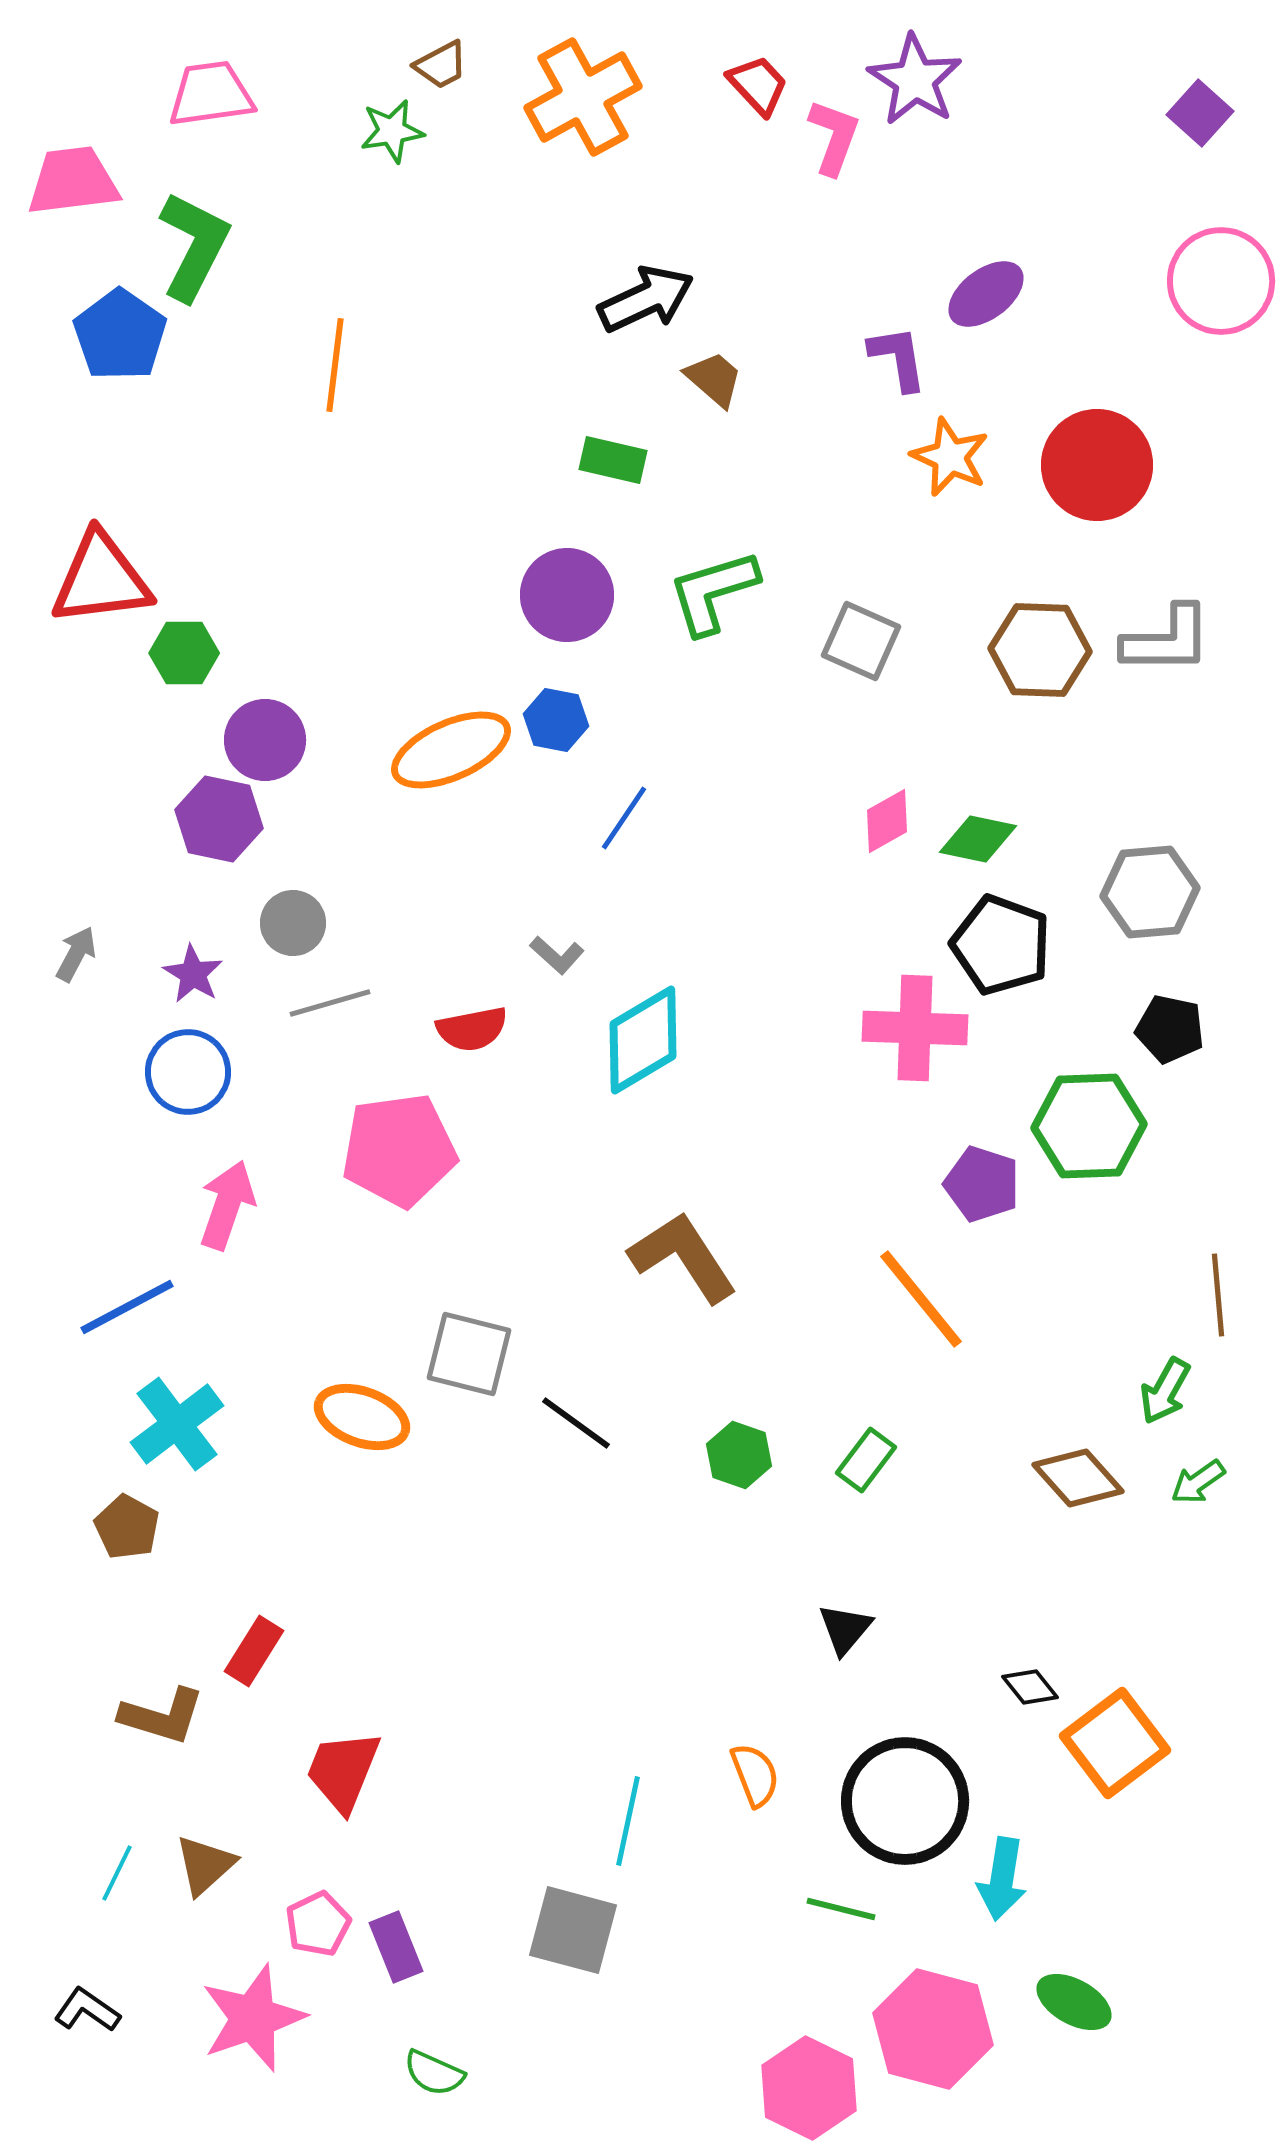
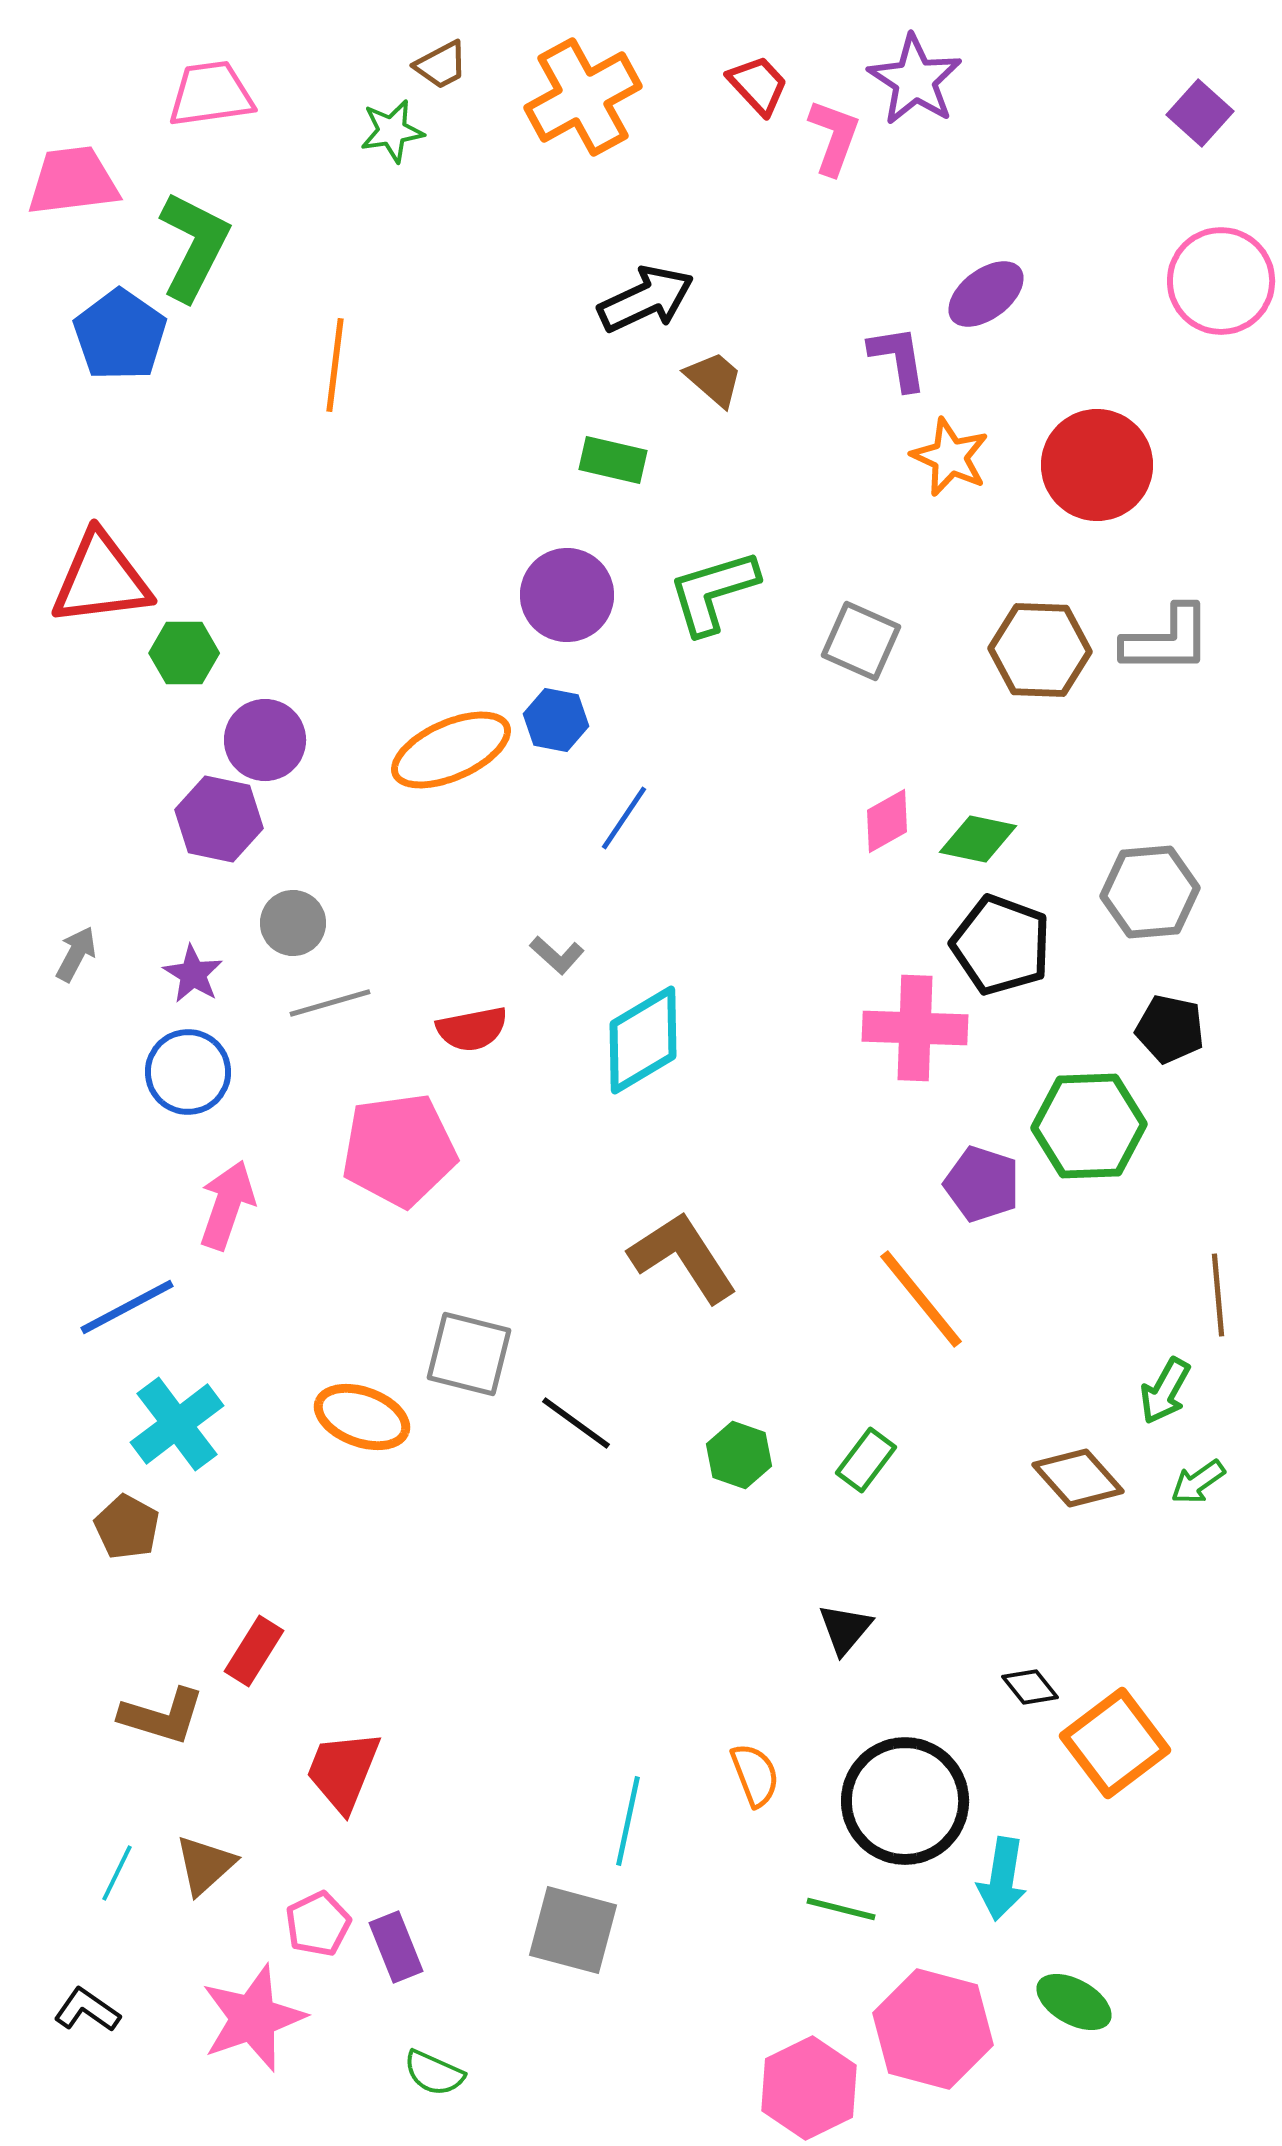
pink hexagon at (809, 2088): rotated 8 degrees clockwise
